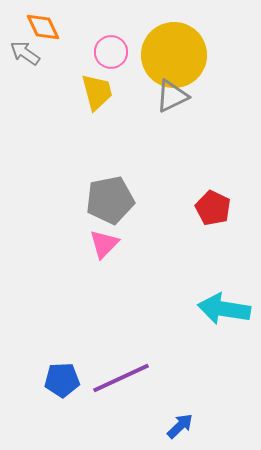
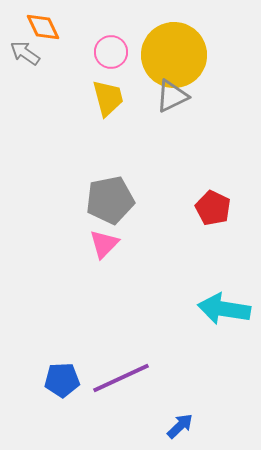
yellow trapezoid: moved 11 px right, 6 px down
